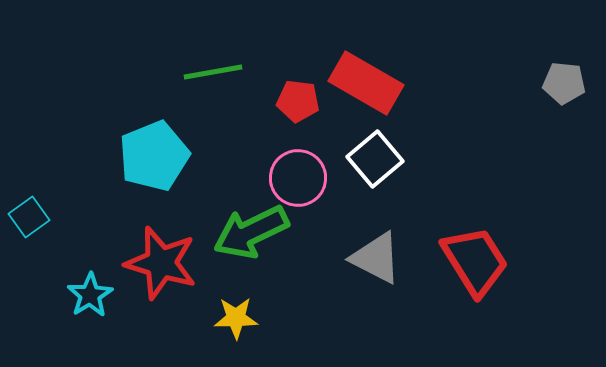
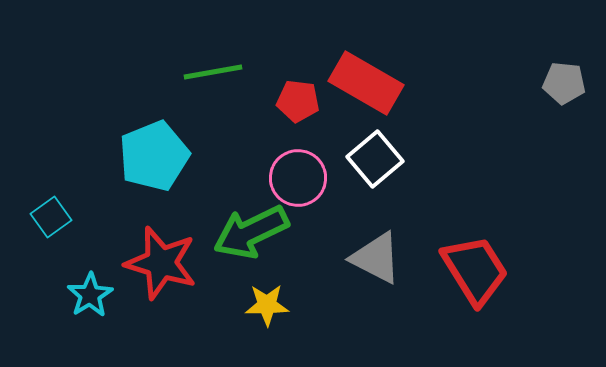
cyan square: moved 22 px right
red trapezoid: moved 9 px down
yellow star: moved 31 px right, 13 px up
